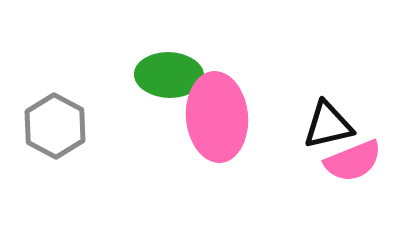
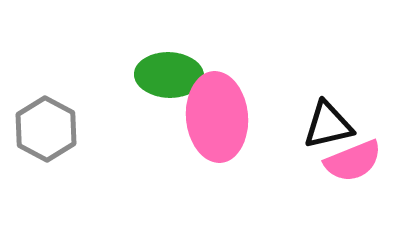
gray hexagon: moved 9 px left, 3 px down
